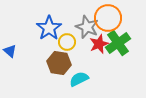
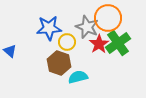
blue star: rotated 30 degrees clockwise
red star: rotated 12 degrees counterclockwise
brown hexagon: rotated 10 degrees clockwise
cyan semicircle: moved 1 px left, 2 px up; rotated 12 degrees clockwise
